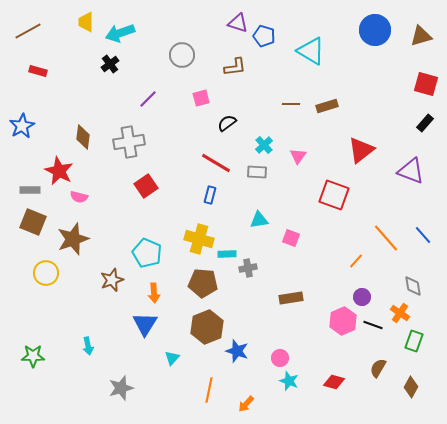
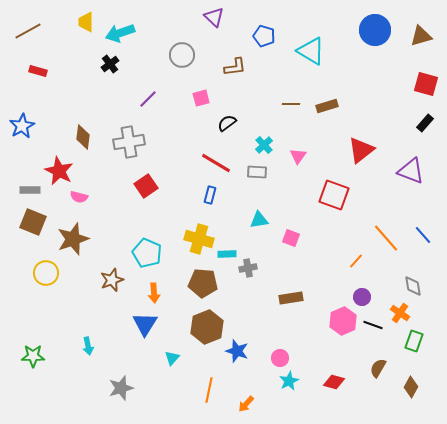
purple triangle at (238, 23): moved 24 px left, 6 px up; rotated 25 degrees clockwise
cyan star at (289, 381): rotated 24 degrees clockwise
